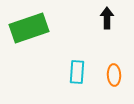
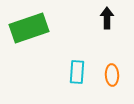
orange ellipse: moved 2 px left
